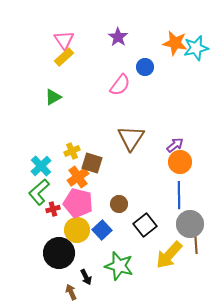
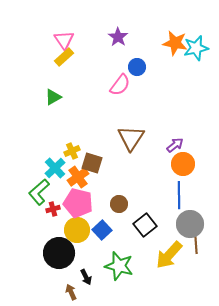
blue circle: moved 8 px left
orange circle: moved 3 px right, 2 px down
cyan cross: moved 14 px right, 2 px down
